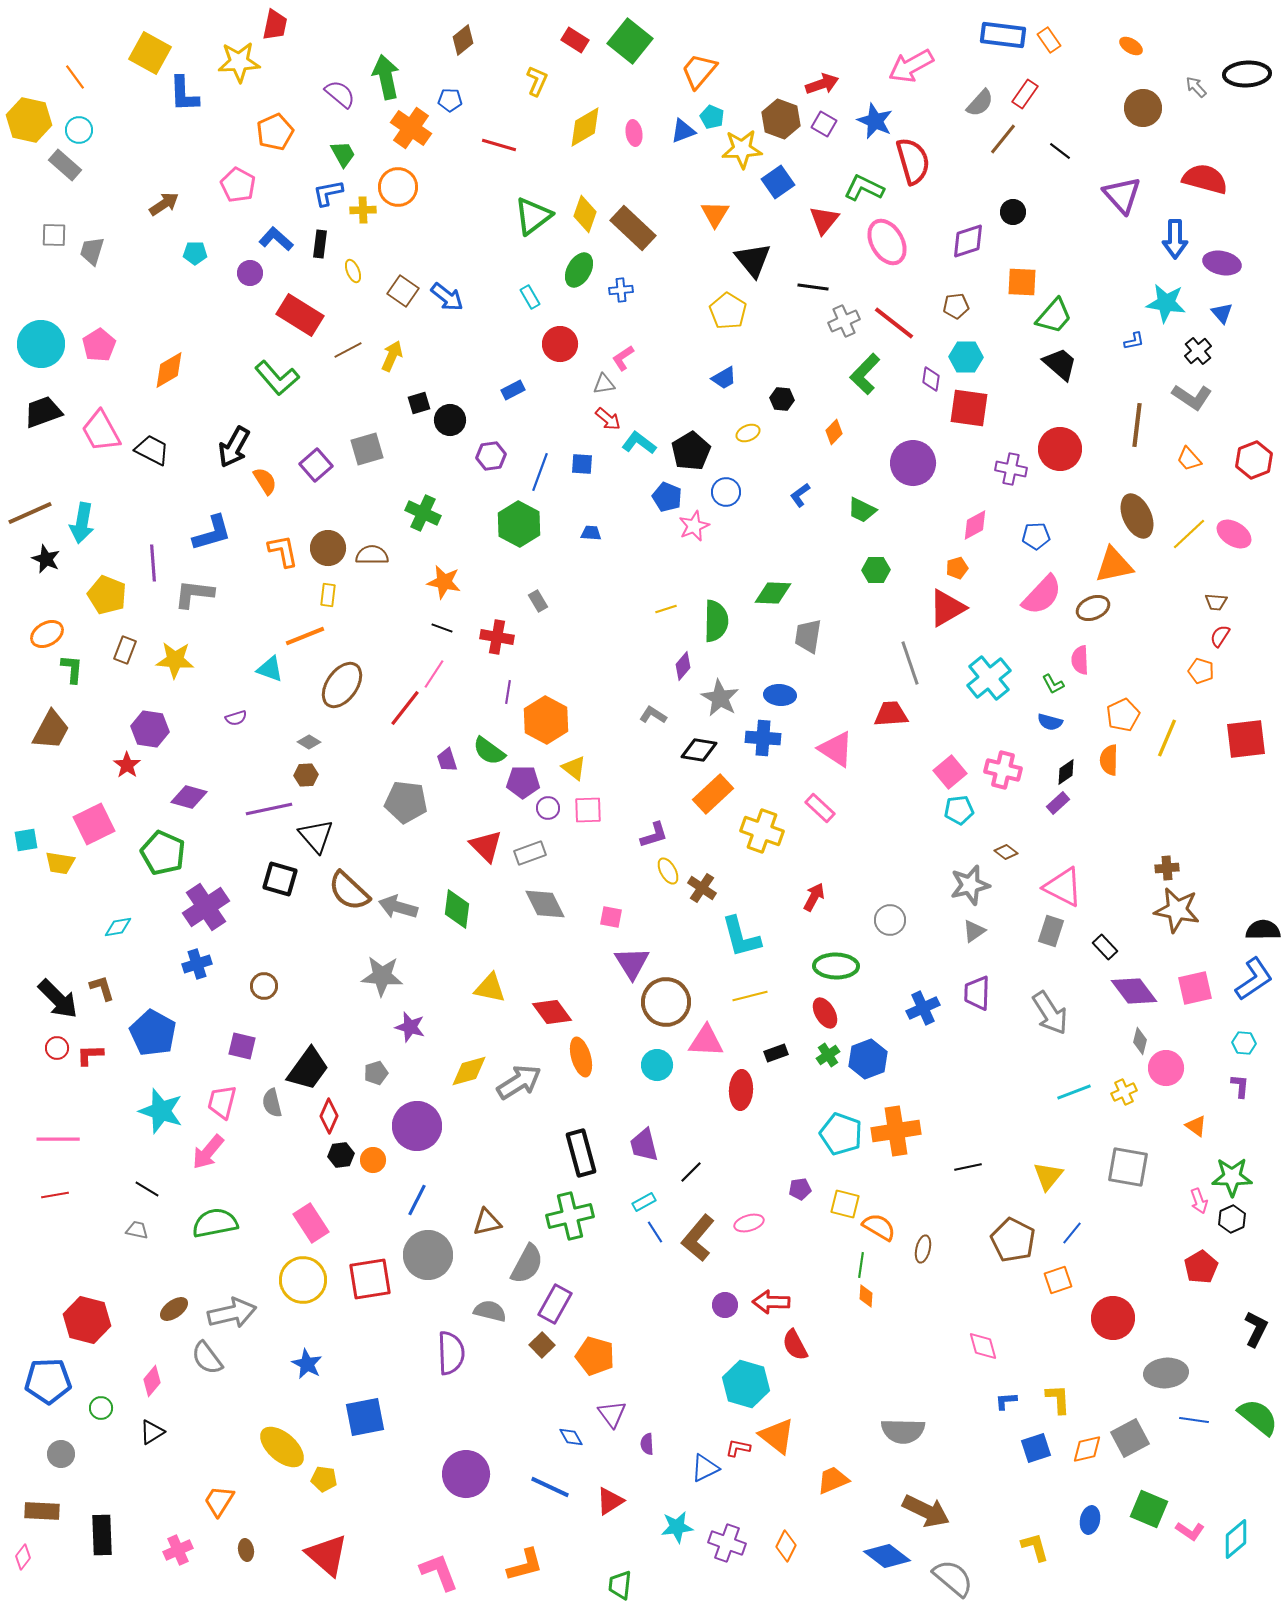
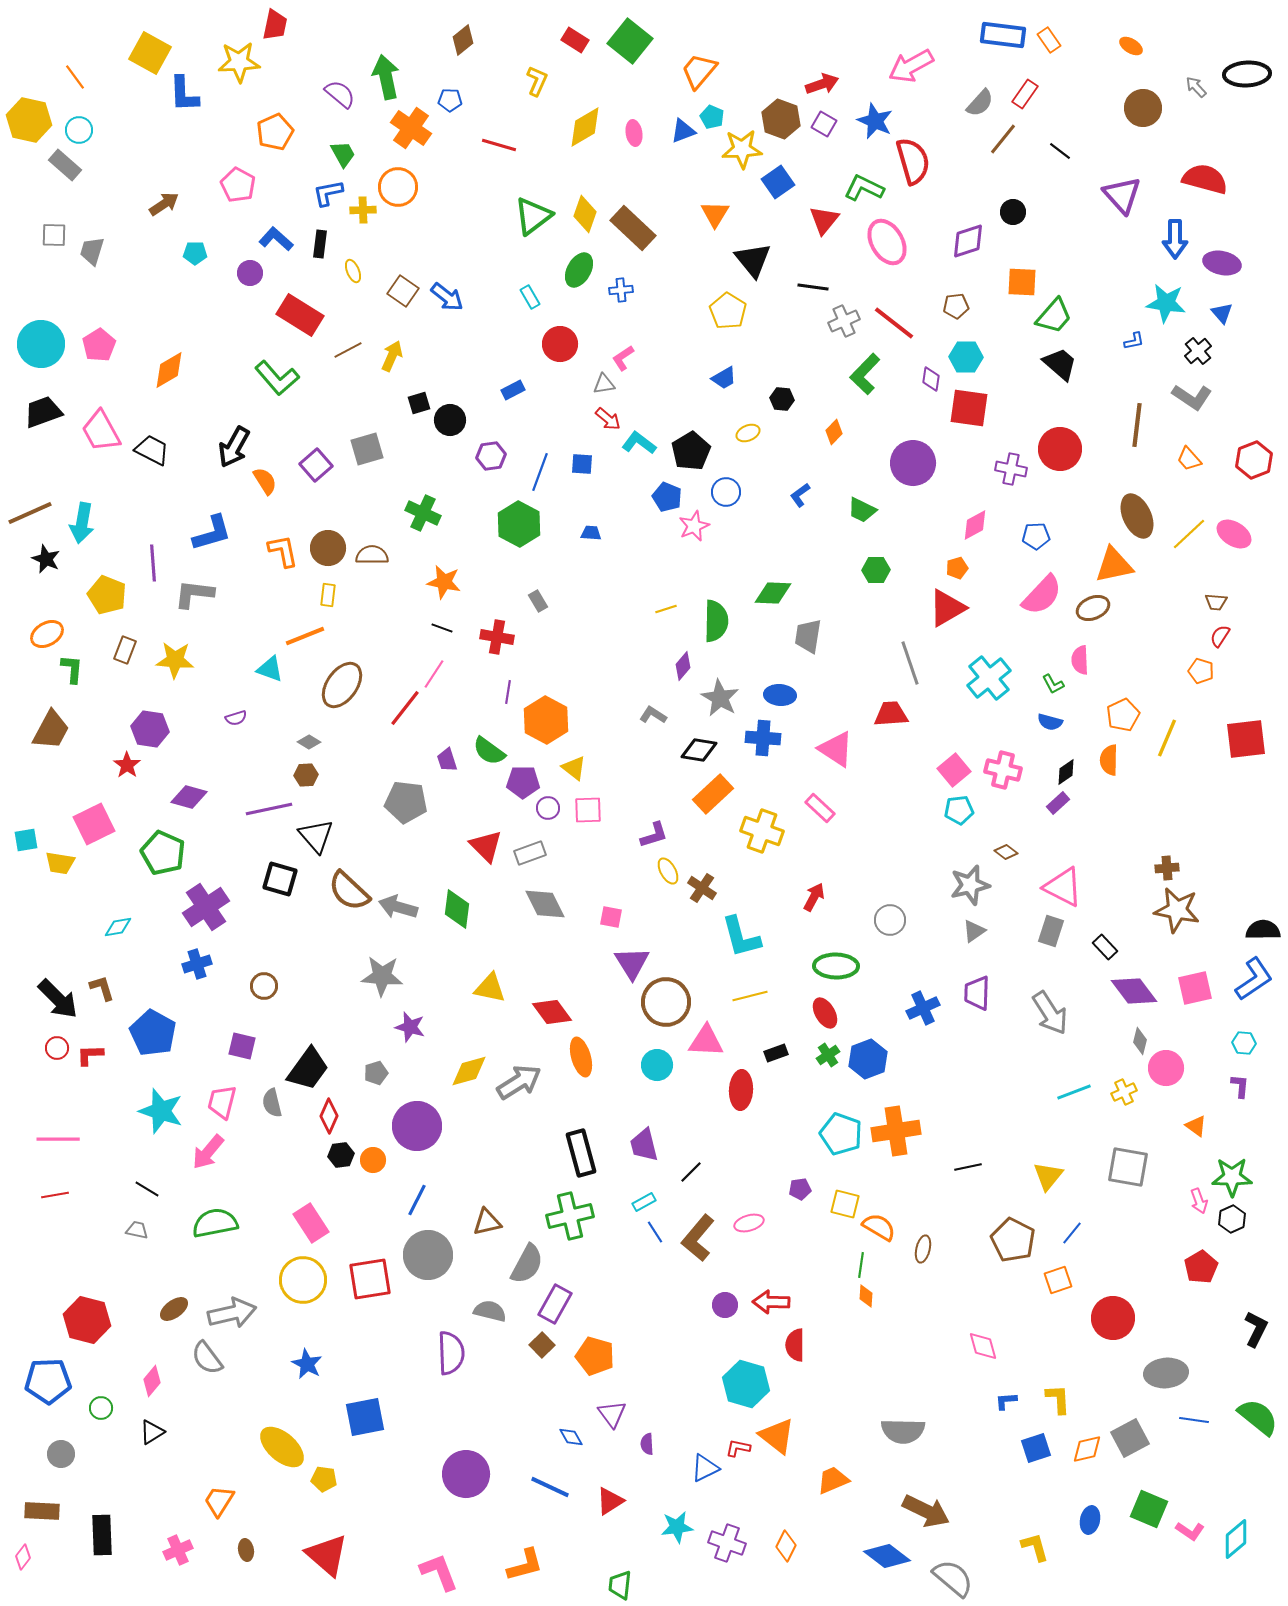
pink square at (950, 772): moved 4 px right, 2 px up
red semicircle at (795, 1345): rotated 28 degrees clockwise
